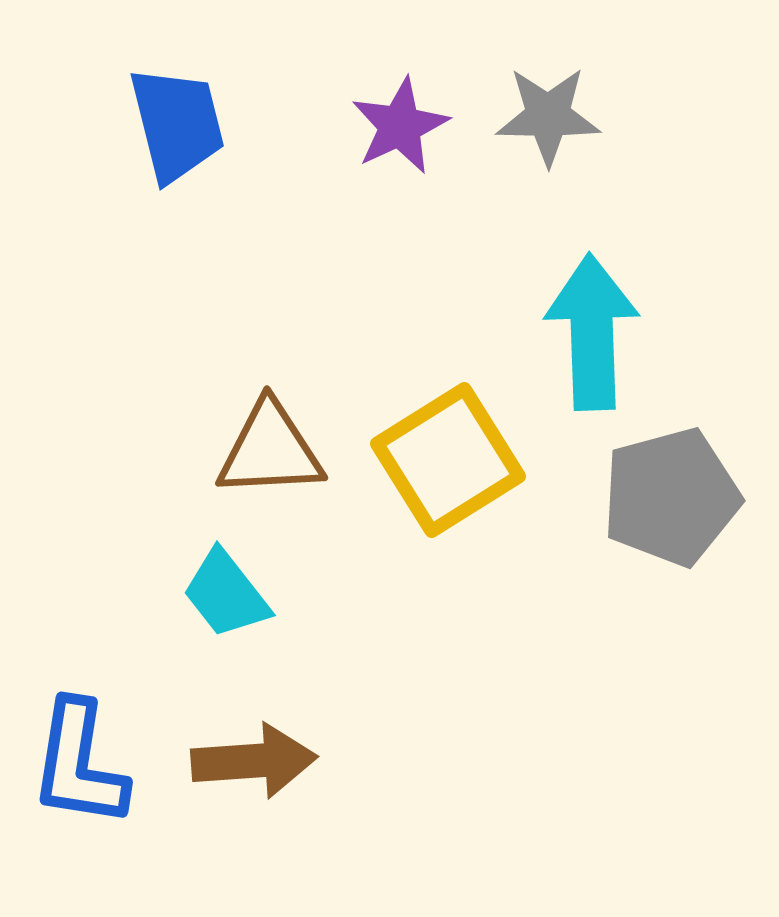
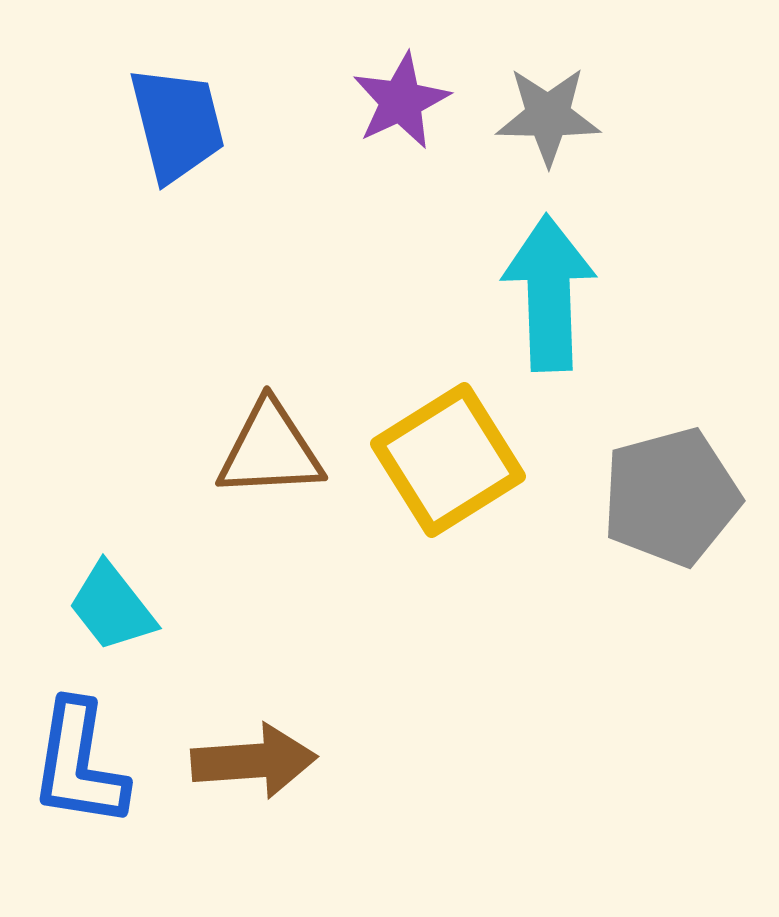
purple star: moved 1 px right, 25 px up
cyan arrow: moved 43 px left, 39 px up
cyan trapezoid: moved 114 px left, 13 px down
